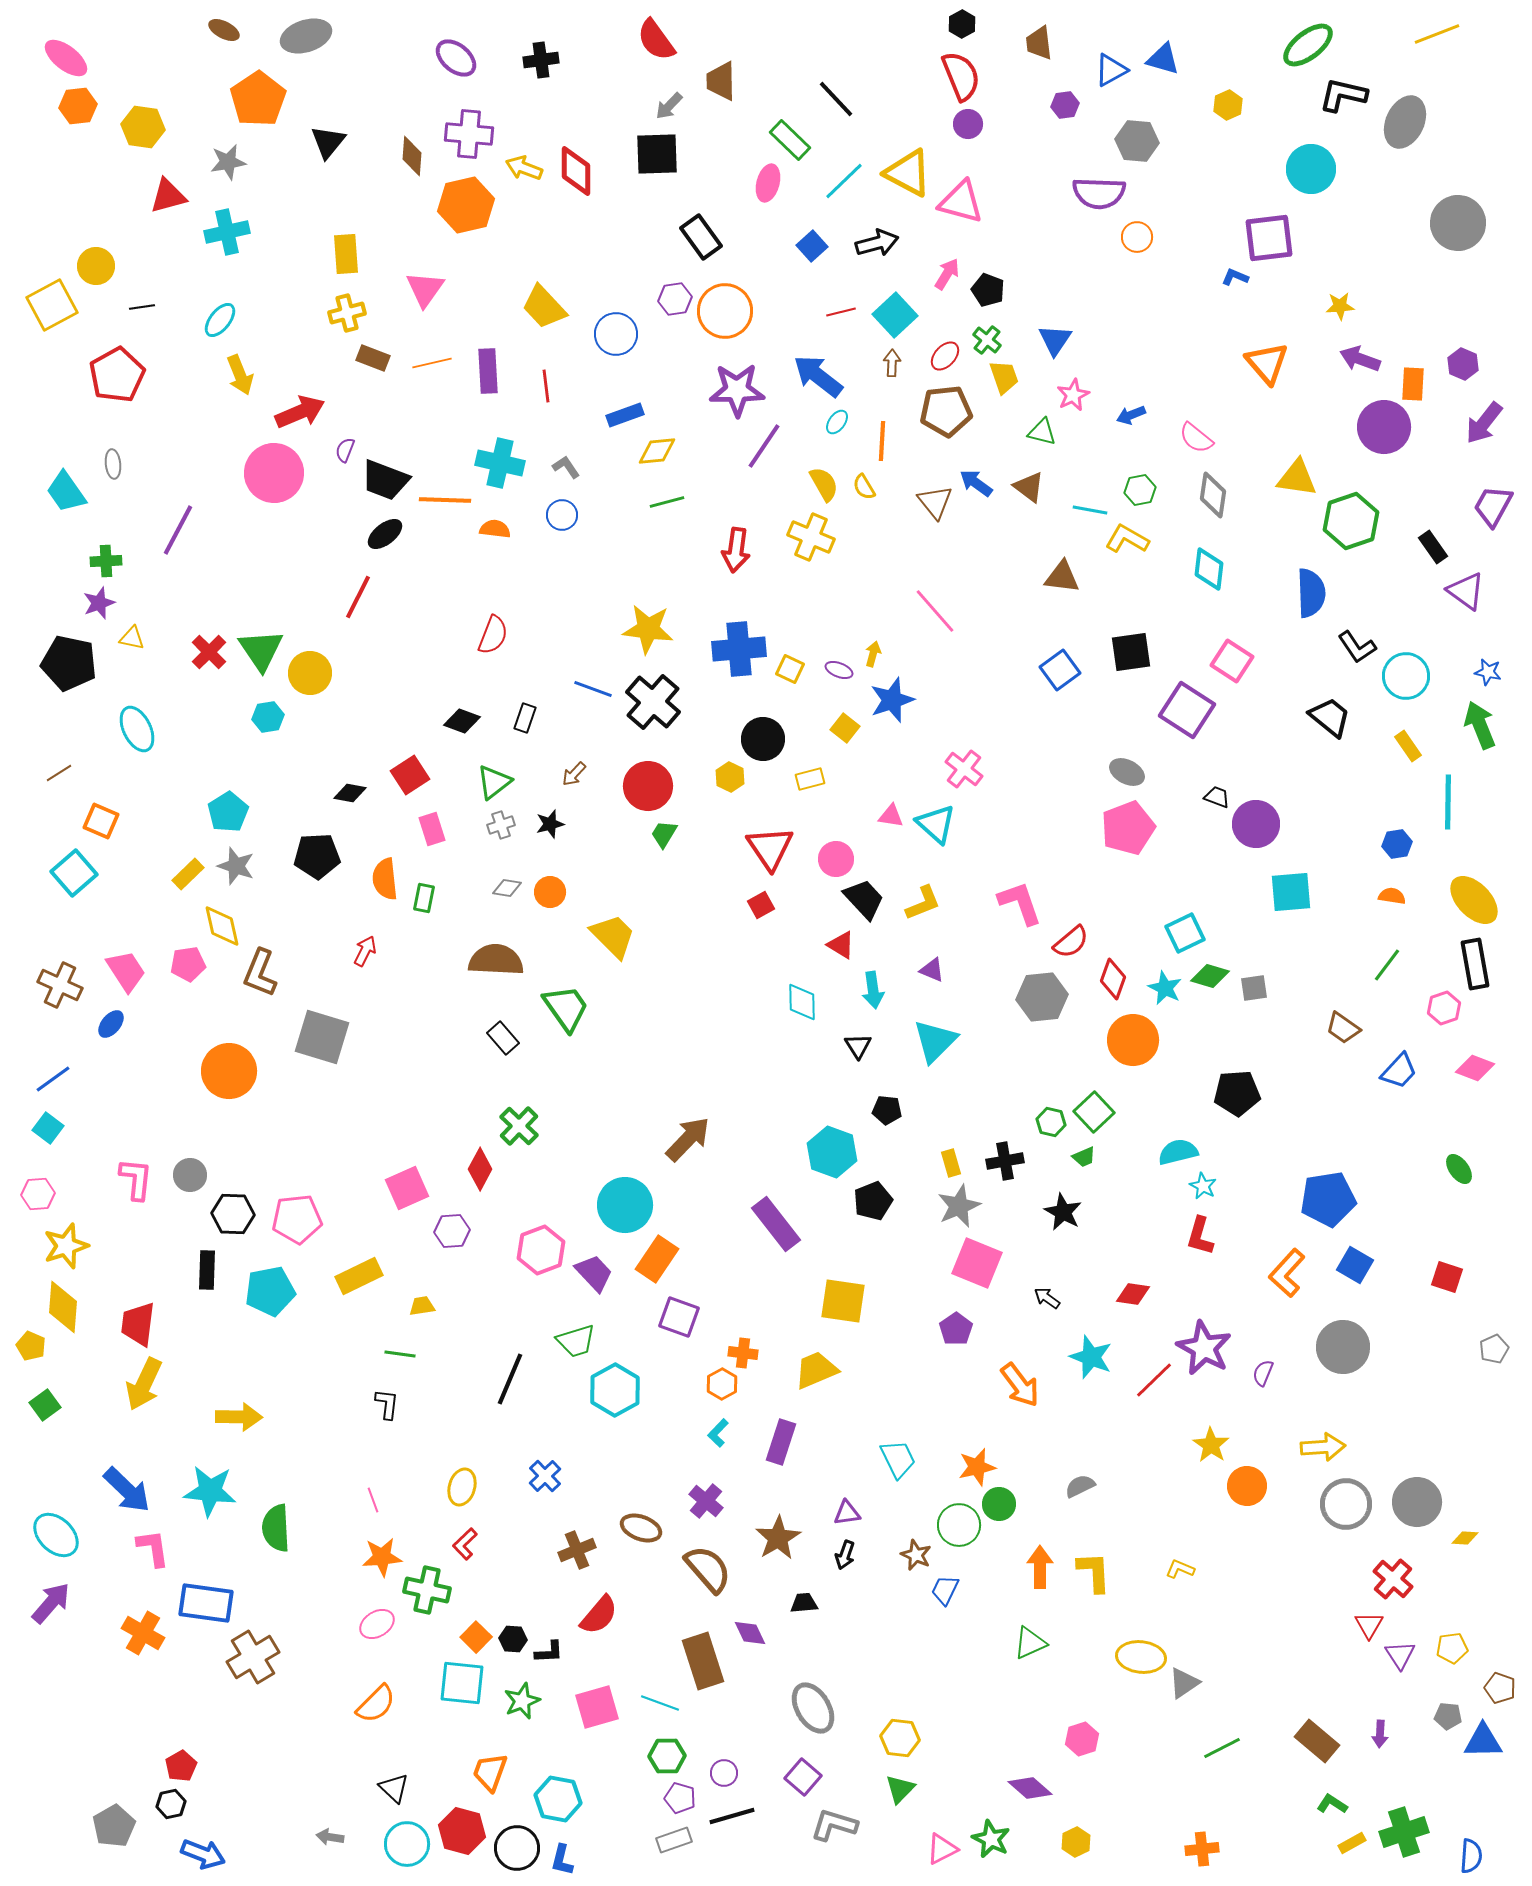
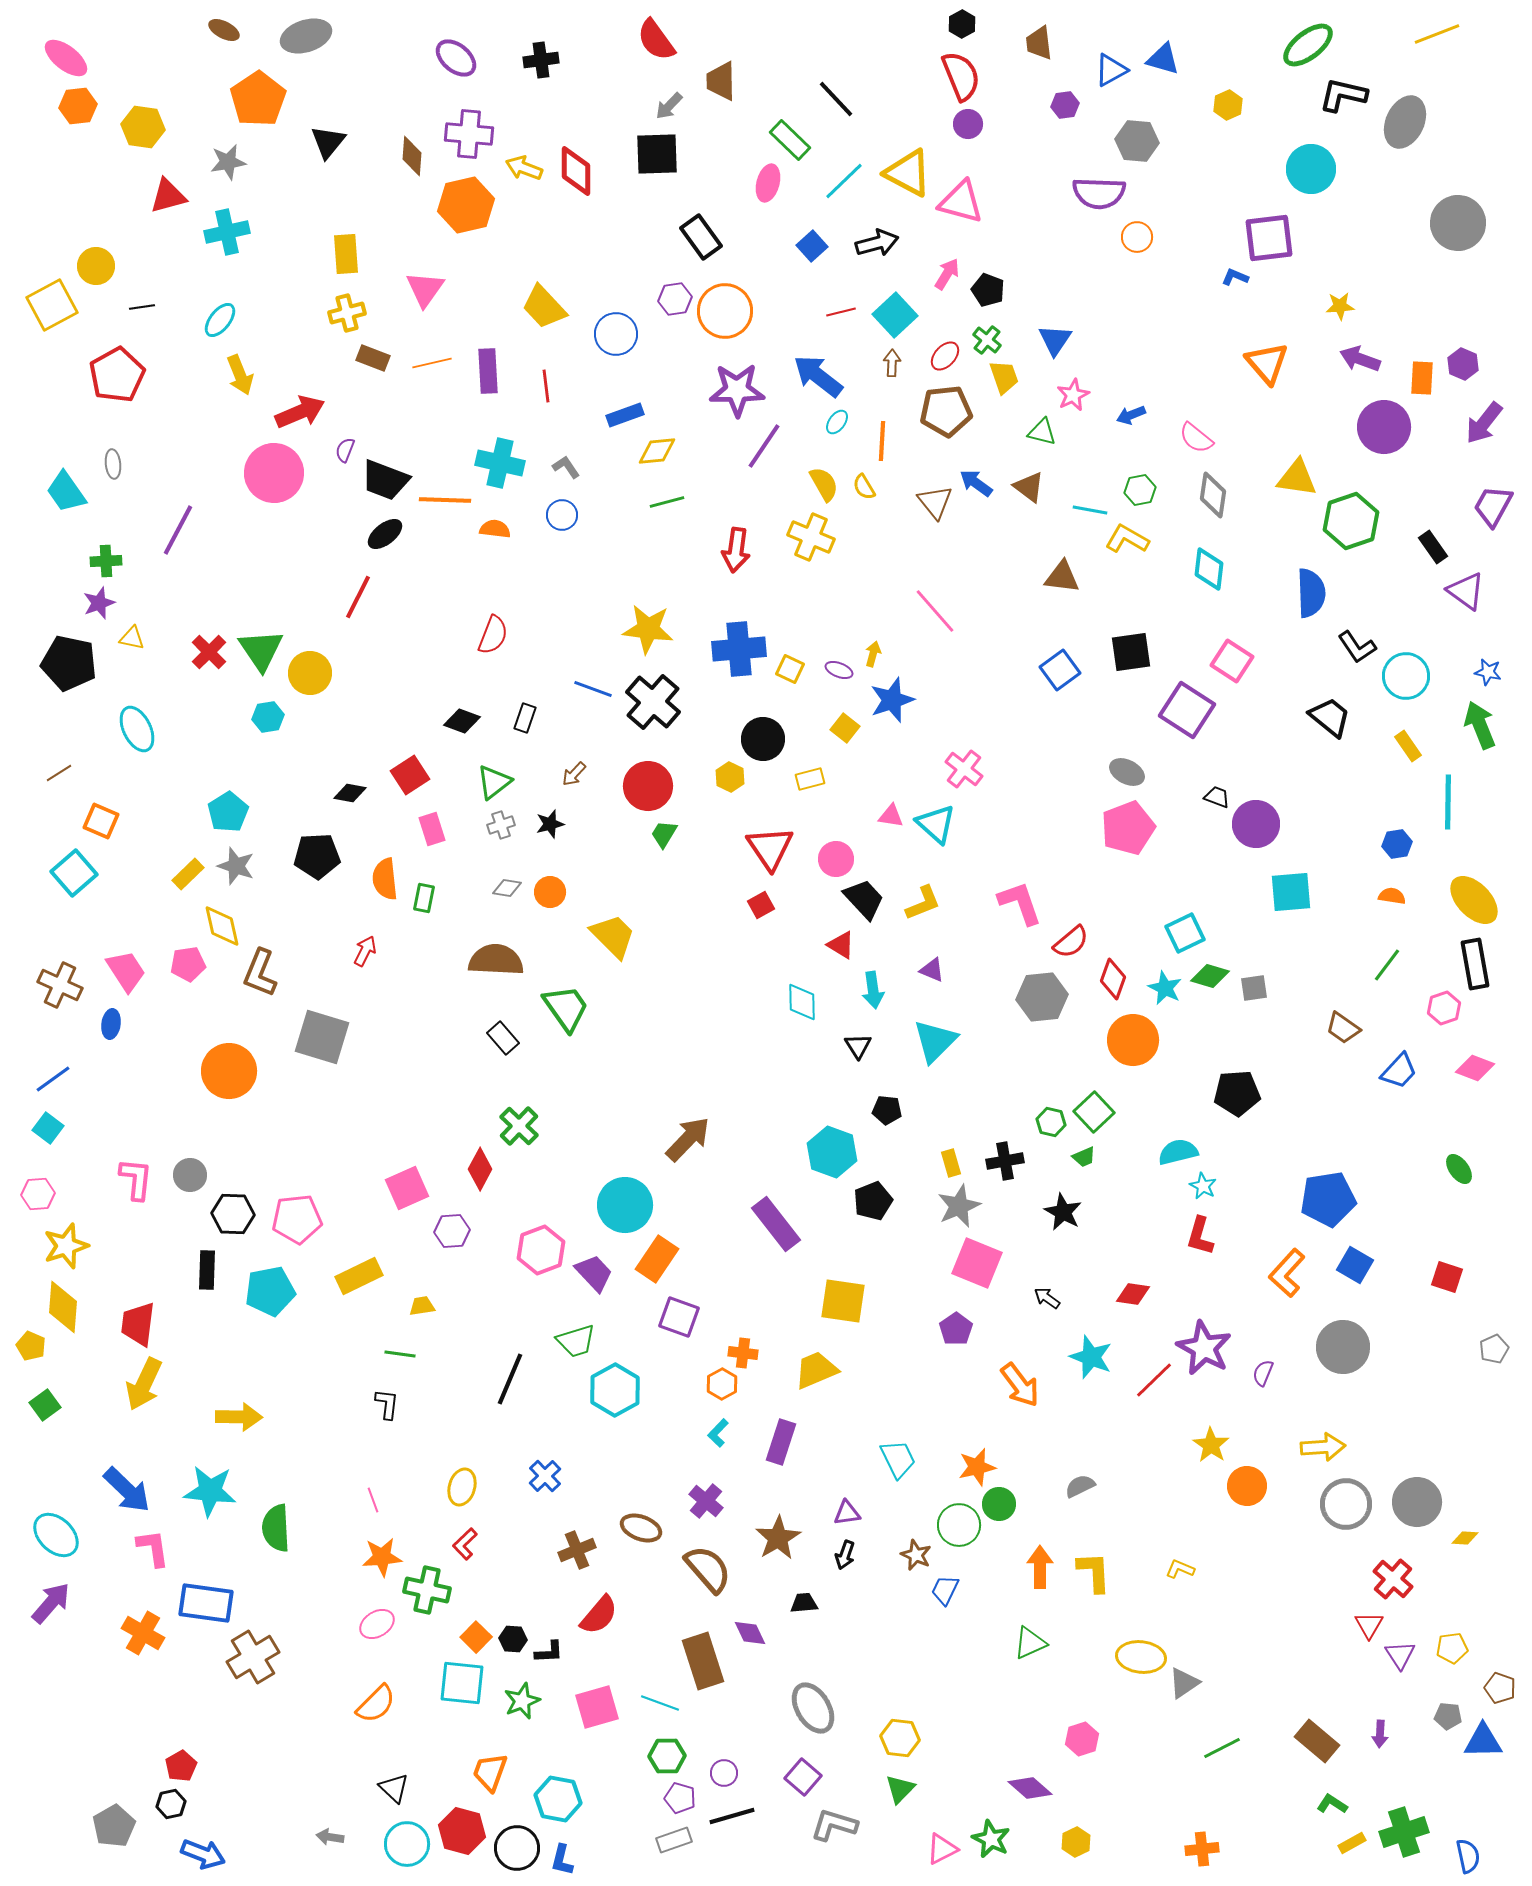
orange rectangle at (1413, 384): moved 9 px right, 6 px up
blue ellipse at (111, 1024): rotated 32 degrees counterclockwise
blue semicircle at (1471, 1856): moved 3 px left; rotated 16 degrees counterclockwise
